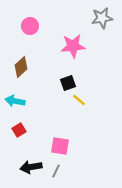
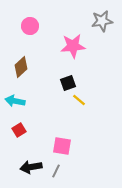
gray star: moved 3 px down
pink square: moved 2 px right
